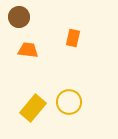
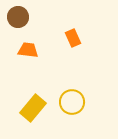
brown circle: moved 1 px left
orange rectangle: rotated 36 degrees counterclockwise
yellow circle: moved 3 px right
